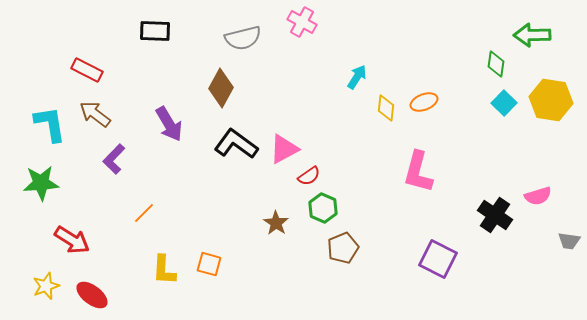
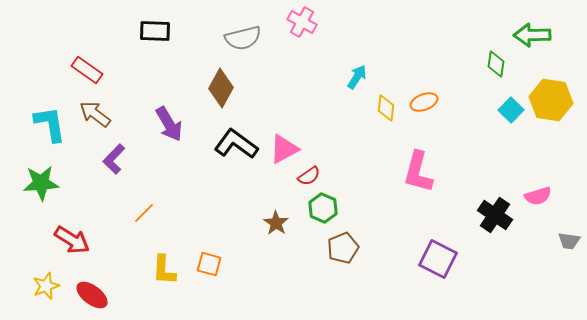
red rectangle: rotated 8 degrees clockwise
cyan square: moved 7 px right, 7 px down
